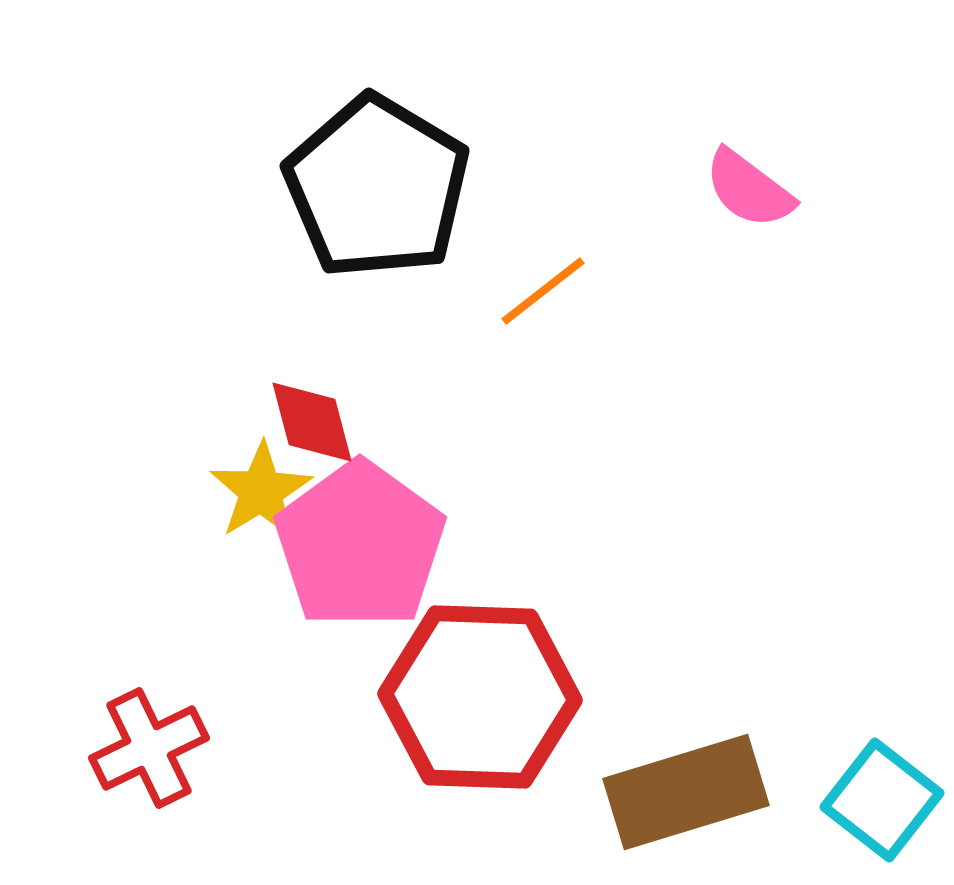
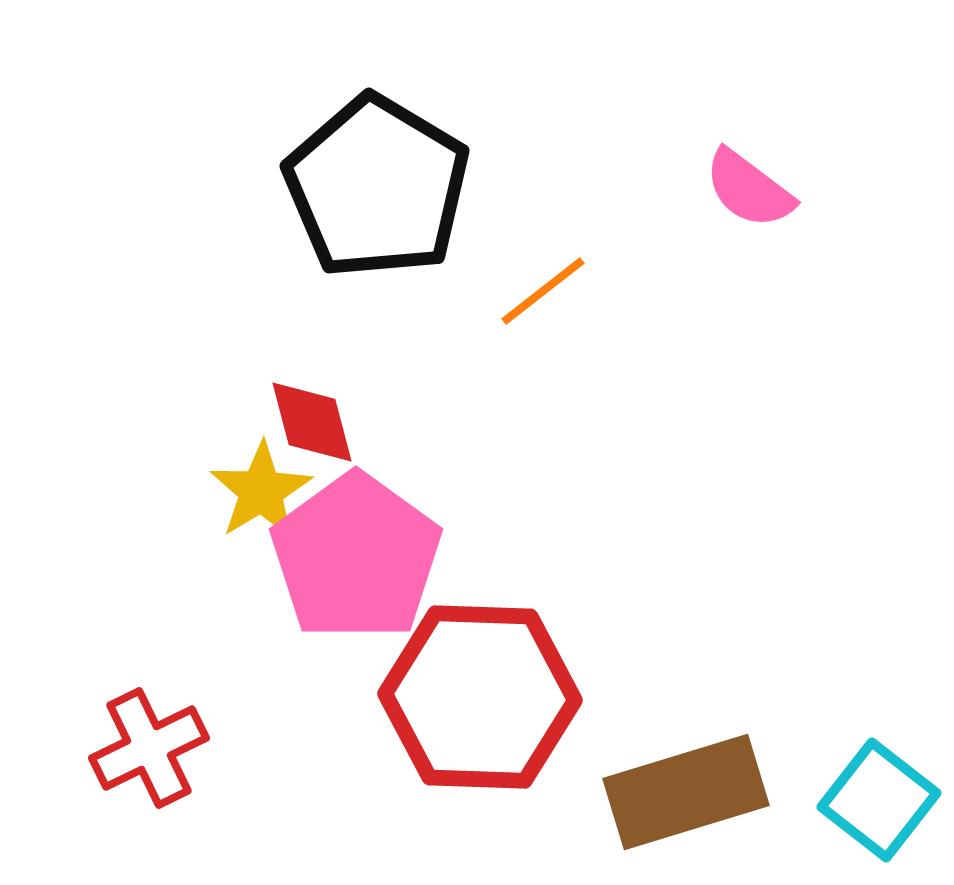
pink pentagon: moved 4 px left, 12 px down
cyan square: moved 3 px left
